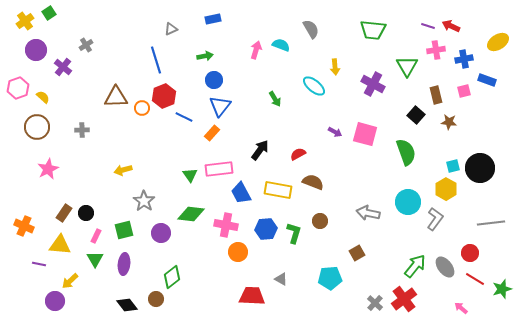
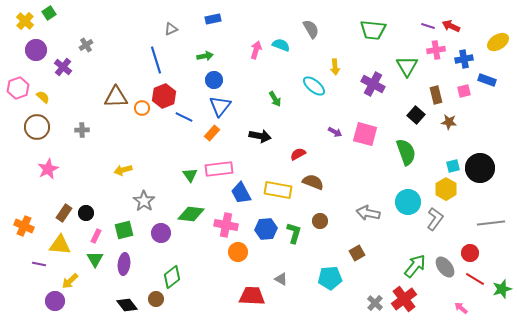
yellow cross at (25, 21): rotated 12 degrees counterclockwise
black arrow at (260, 150): moved 14 px up; rotated 65 degrees clockwise
